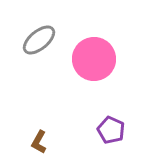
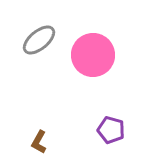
pink circle: moved 1 px left, 4 px up
purple pentagon: rotated 8 degrees counterclockwise
